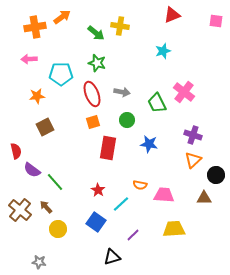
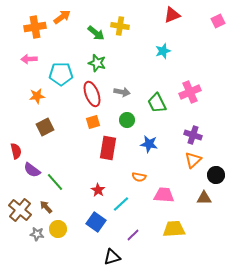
pink square: moved 2 px right; rotated 32 degrees counterclockwise
pink cross: moved 6 px right; rotated 30 degrees clockwise
orange semicircle: moved 1 px left, 8 px up
gray star: moved 2 px left, 28 px up
